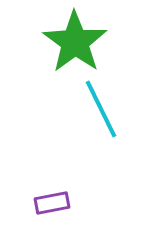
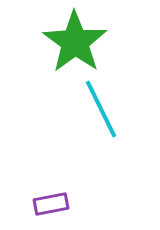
purple rectangle: moved 1 px left, 1 px down
